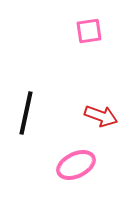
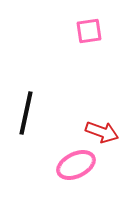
red arrow: moved 1 px right, 16 px down
